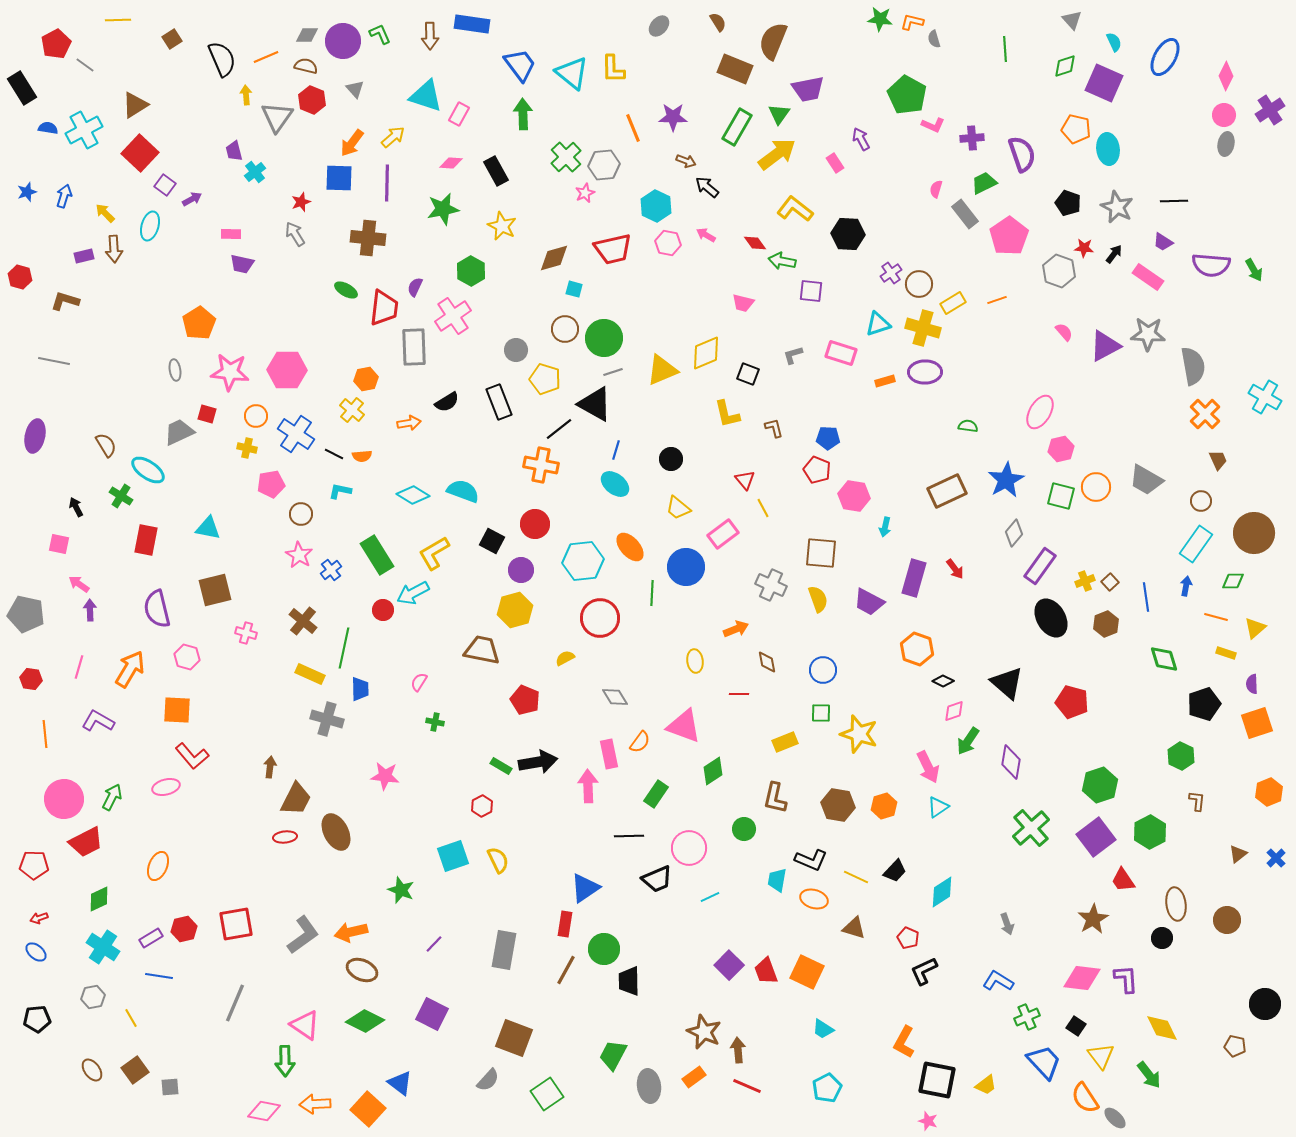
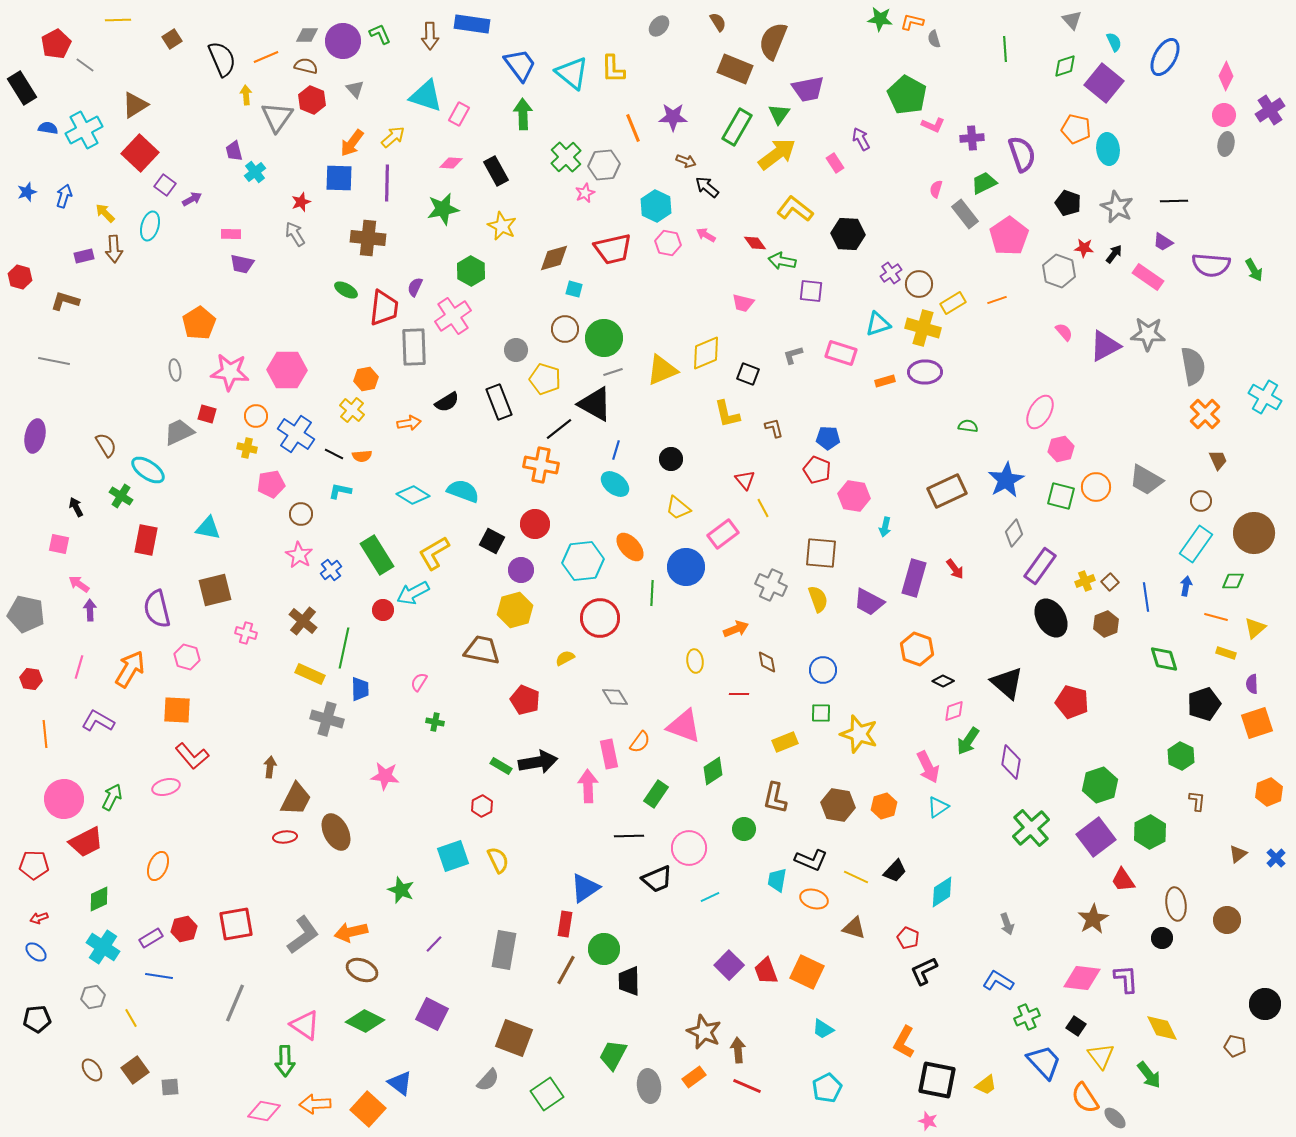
purple square at (1104, 83): rotated 15 degrees clockwise
